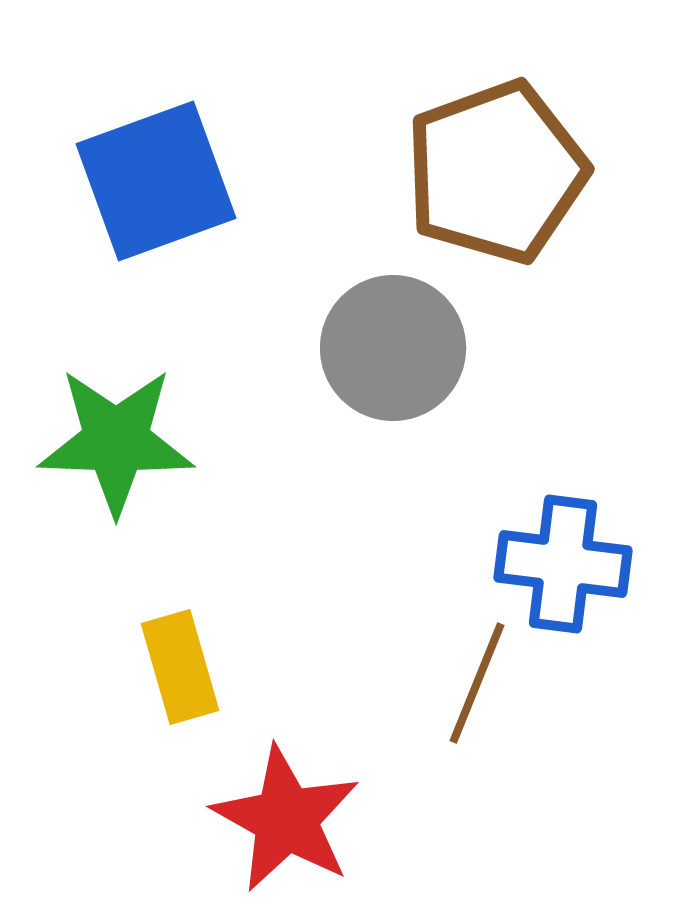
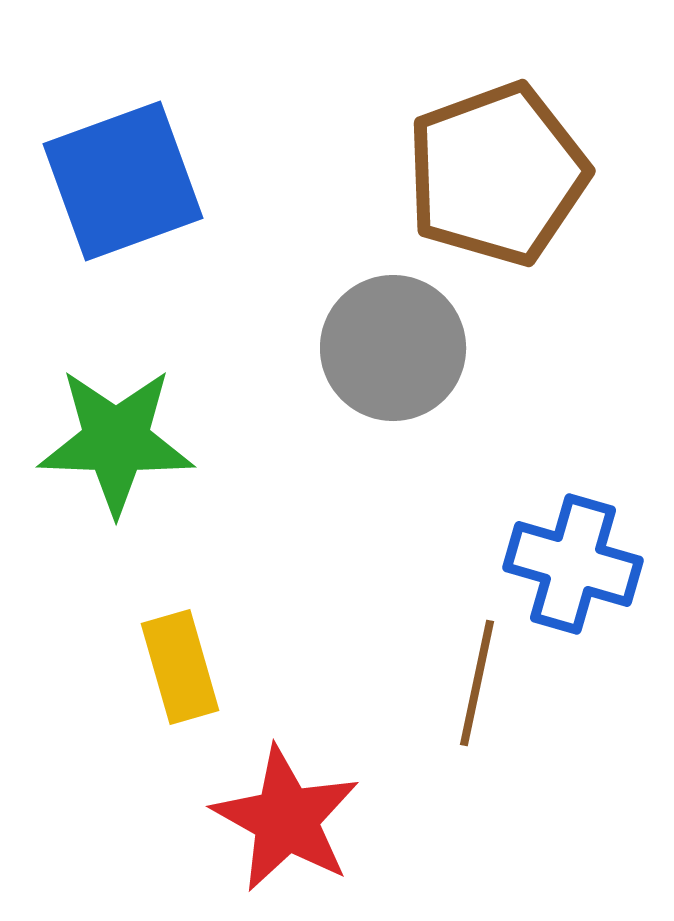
brown pentagon: moved 1 px right, 2 px down
blue square: moved 33 px left
blue cross: moved 10 px right; rotated 9 degrees clockwise
brown line: rotated 10 degrees counterclockwise
